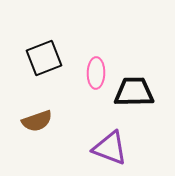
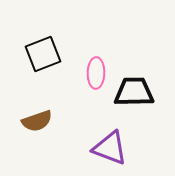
black square: moved 1 px left, 4 px up
